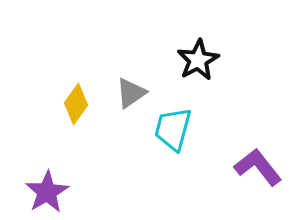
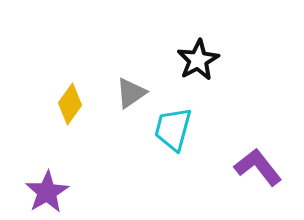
yellow diamond: moved 6 px left
